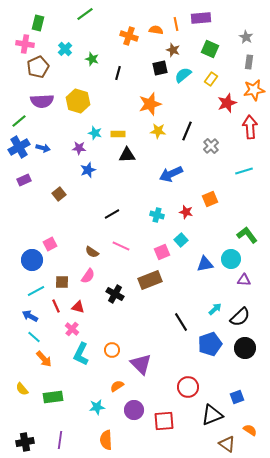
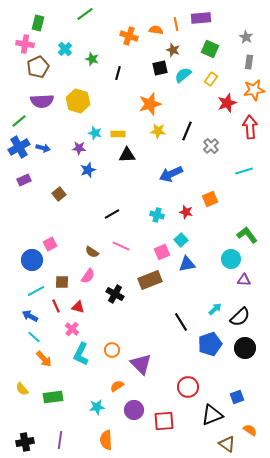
blue triangle at (205, 264): moved 18 px left
